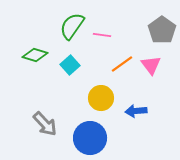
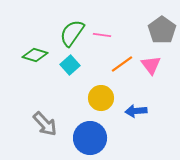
green semicircle: moved 7 px down
